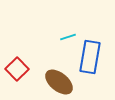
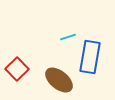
brown ellipse: moved 2 px up
